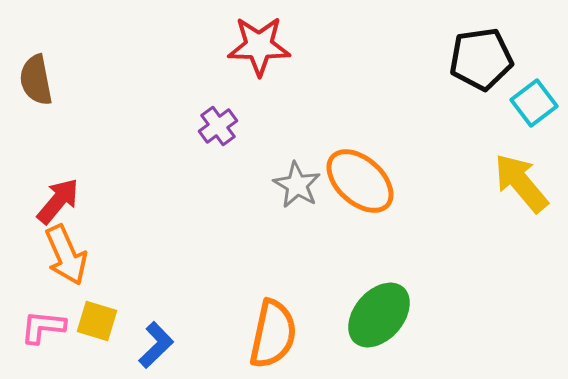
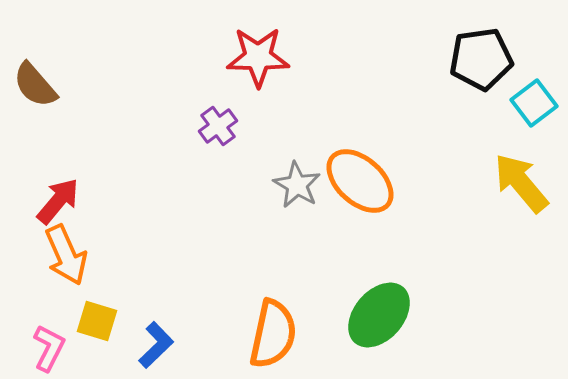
red star: moved 1 px left, 11 px down
brown semicircle: moved 1 px left, 5 px down; rotated 30 degrees counterclockwise
pink L-shape: moved 6 px right, 21 px down; rotated 111 degrees clockwise
